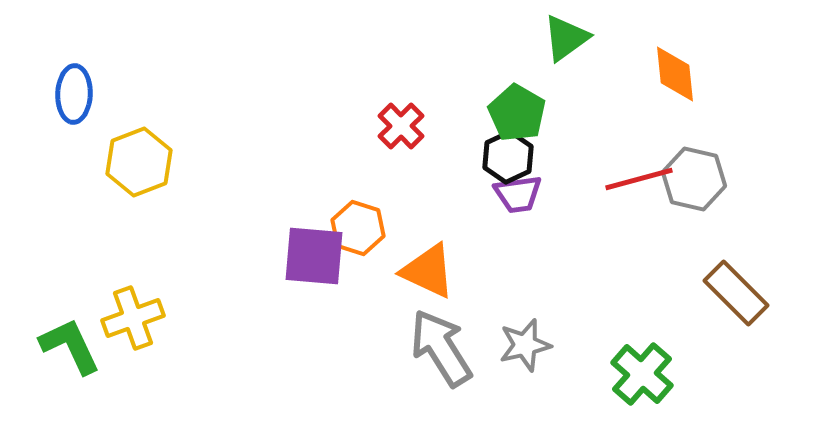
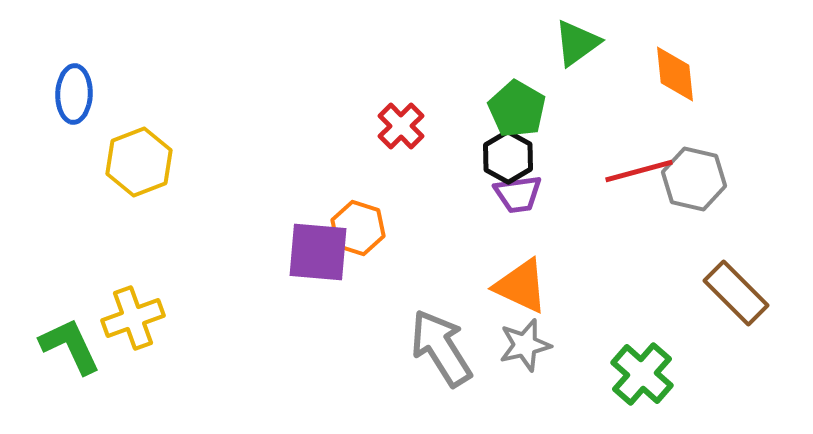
green triangle: moved 11 px right, 5 px down
green pentagon: moved 4 px up
black hexagon: rotated 6 degrees counterclockwise
red line: moved 8 px up
purple square: moved 4 px right, 4 px up
orange triangle: moved 93 px right, 15 px down
